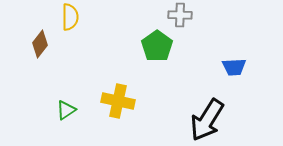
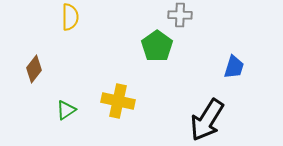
brown diamond: moved 6 px left, 25 px down
blue trapezoid: rotated 70 degrees counterclockwise
